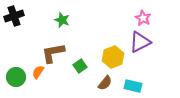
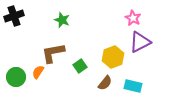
pink star: moved 10 px left
